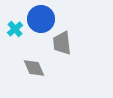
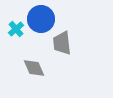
cyan cross: moved 1 px right
